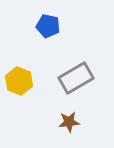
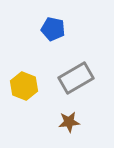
blue pentagon: moved 5 px right, 3 px down
yellow hexagon: moved 5 px right, 5 px down
